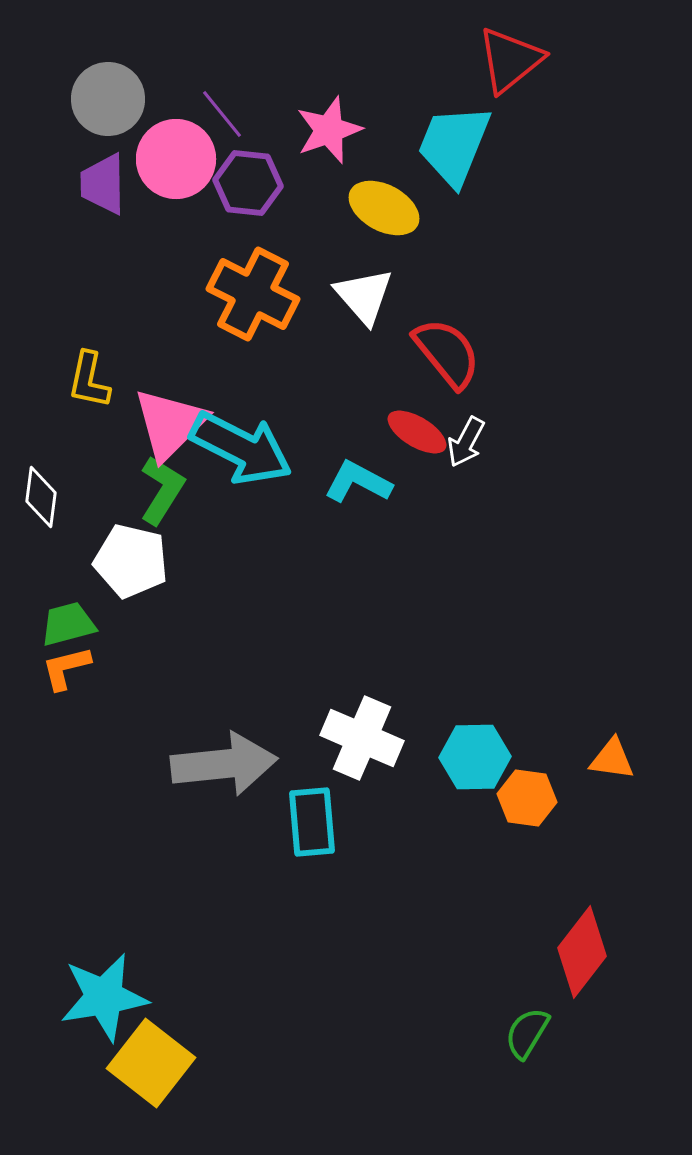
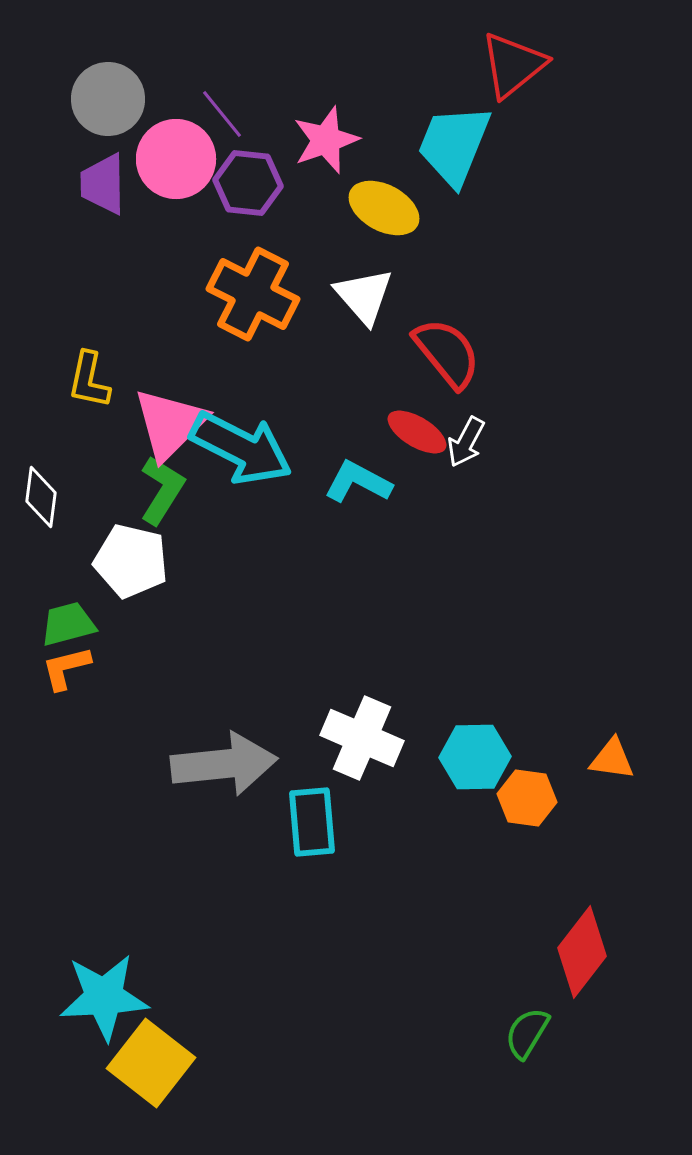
red triangle: moved 3 px right, 5 px down
pink star: moved 3 px left, 10 px down
cyan star: rotated 6 degrees clockwise
